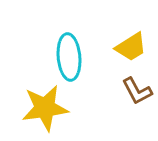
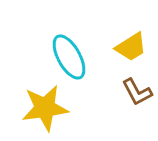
cyan ellipse: rotated 24 degrees counterclockwise
brown L-shape: moved 1 px down
